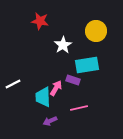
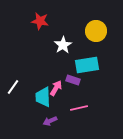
white line: moved 3 px down; rotated 28 degrees counterclockwise
